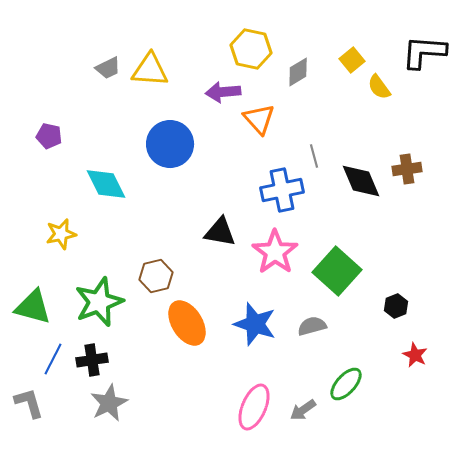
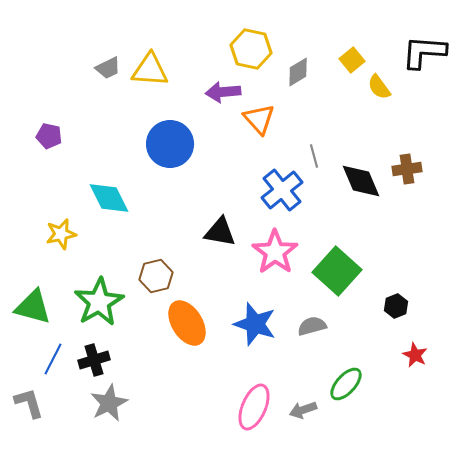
cyan diamond: moved 3 px right, 14 px down
blue cross: rotated 27 degrees counterclockwise
green star: rotated 9 degrees counterclockwise
black cross: moved 2 px right; rotated 8 degrees counterclockwise
gray arrow: rotated 16 degrees clockwise
